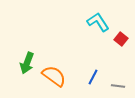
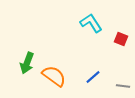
cyan L-shape: moved 7 px left, 1 px down
red square: rotated 16 degrees counterclockwise
blue line: rotated 21 degrees clockwise
gray line: moved 5 px right
